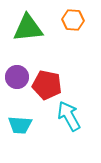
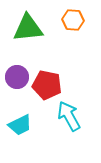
cyan trapezoid: rotated 30 degrees counterclockwise
